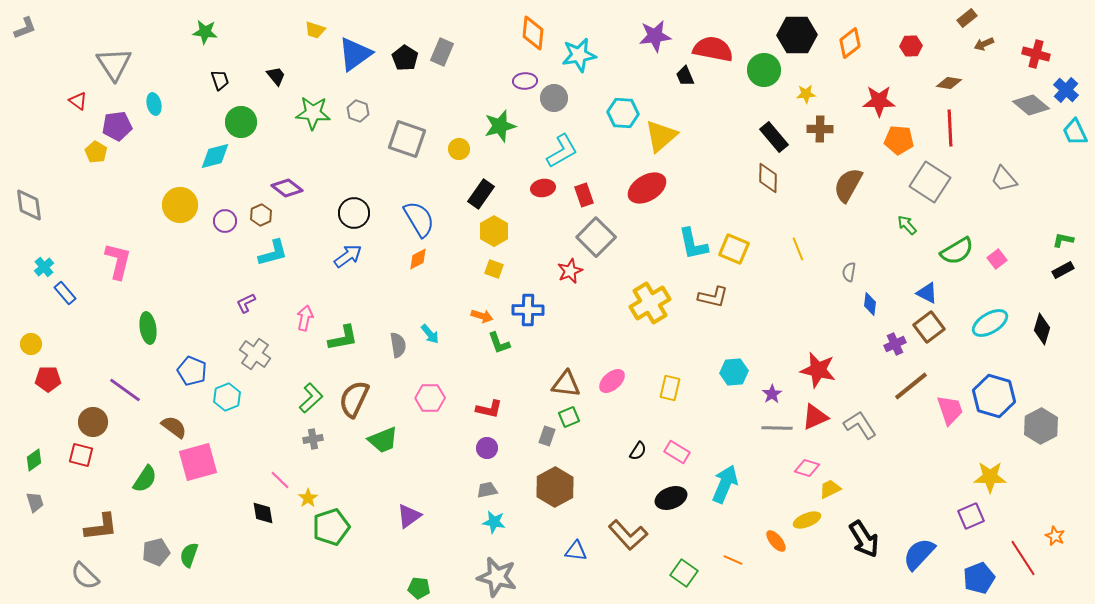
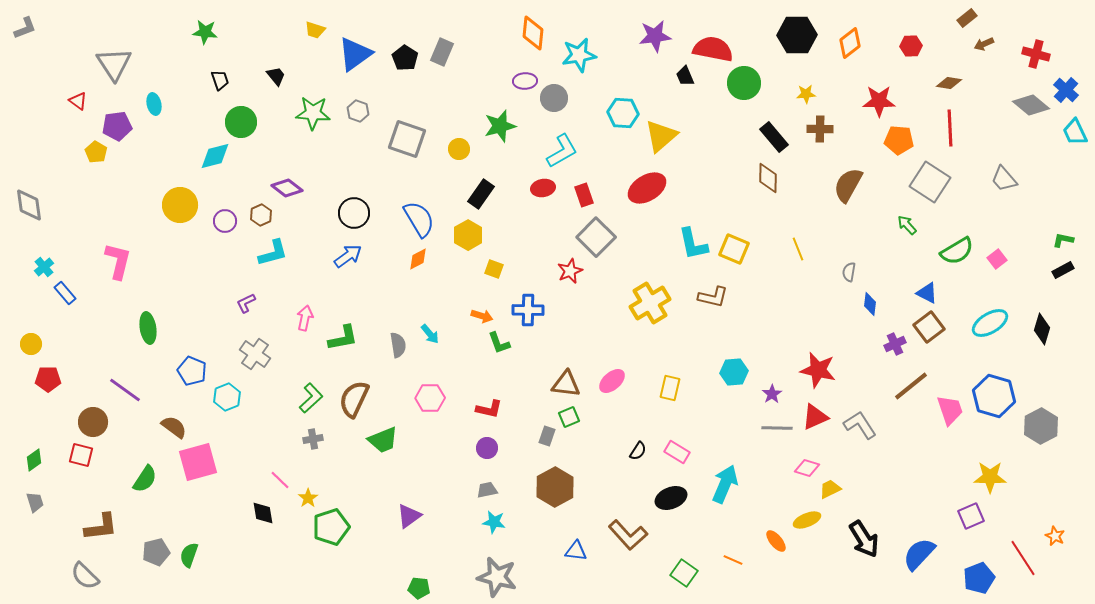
green circle at (764, 70): moved 20 px left, 13 px down
yellow hexagon at (494, 231): moved 26 px left, 4 px down
